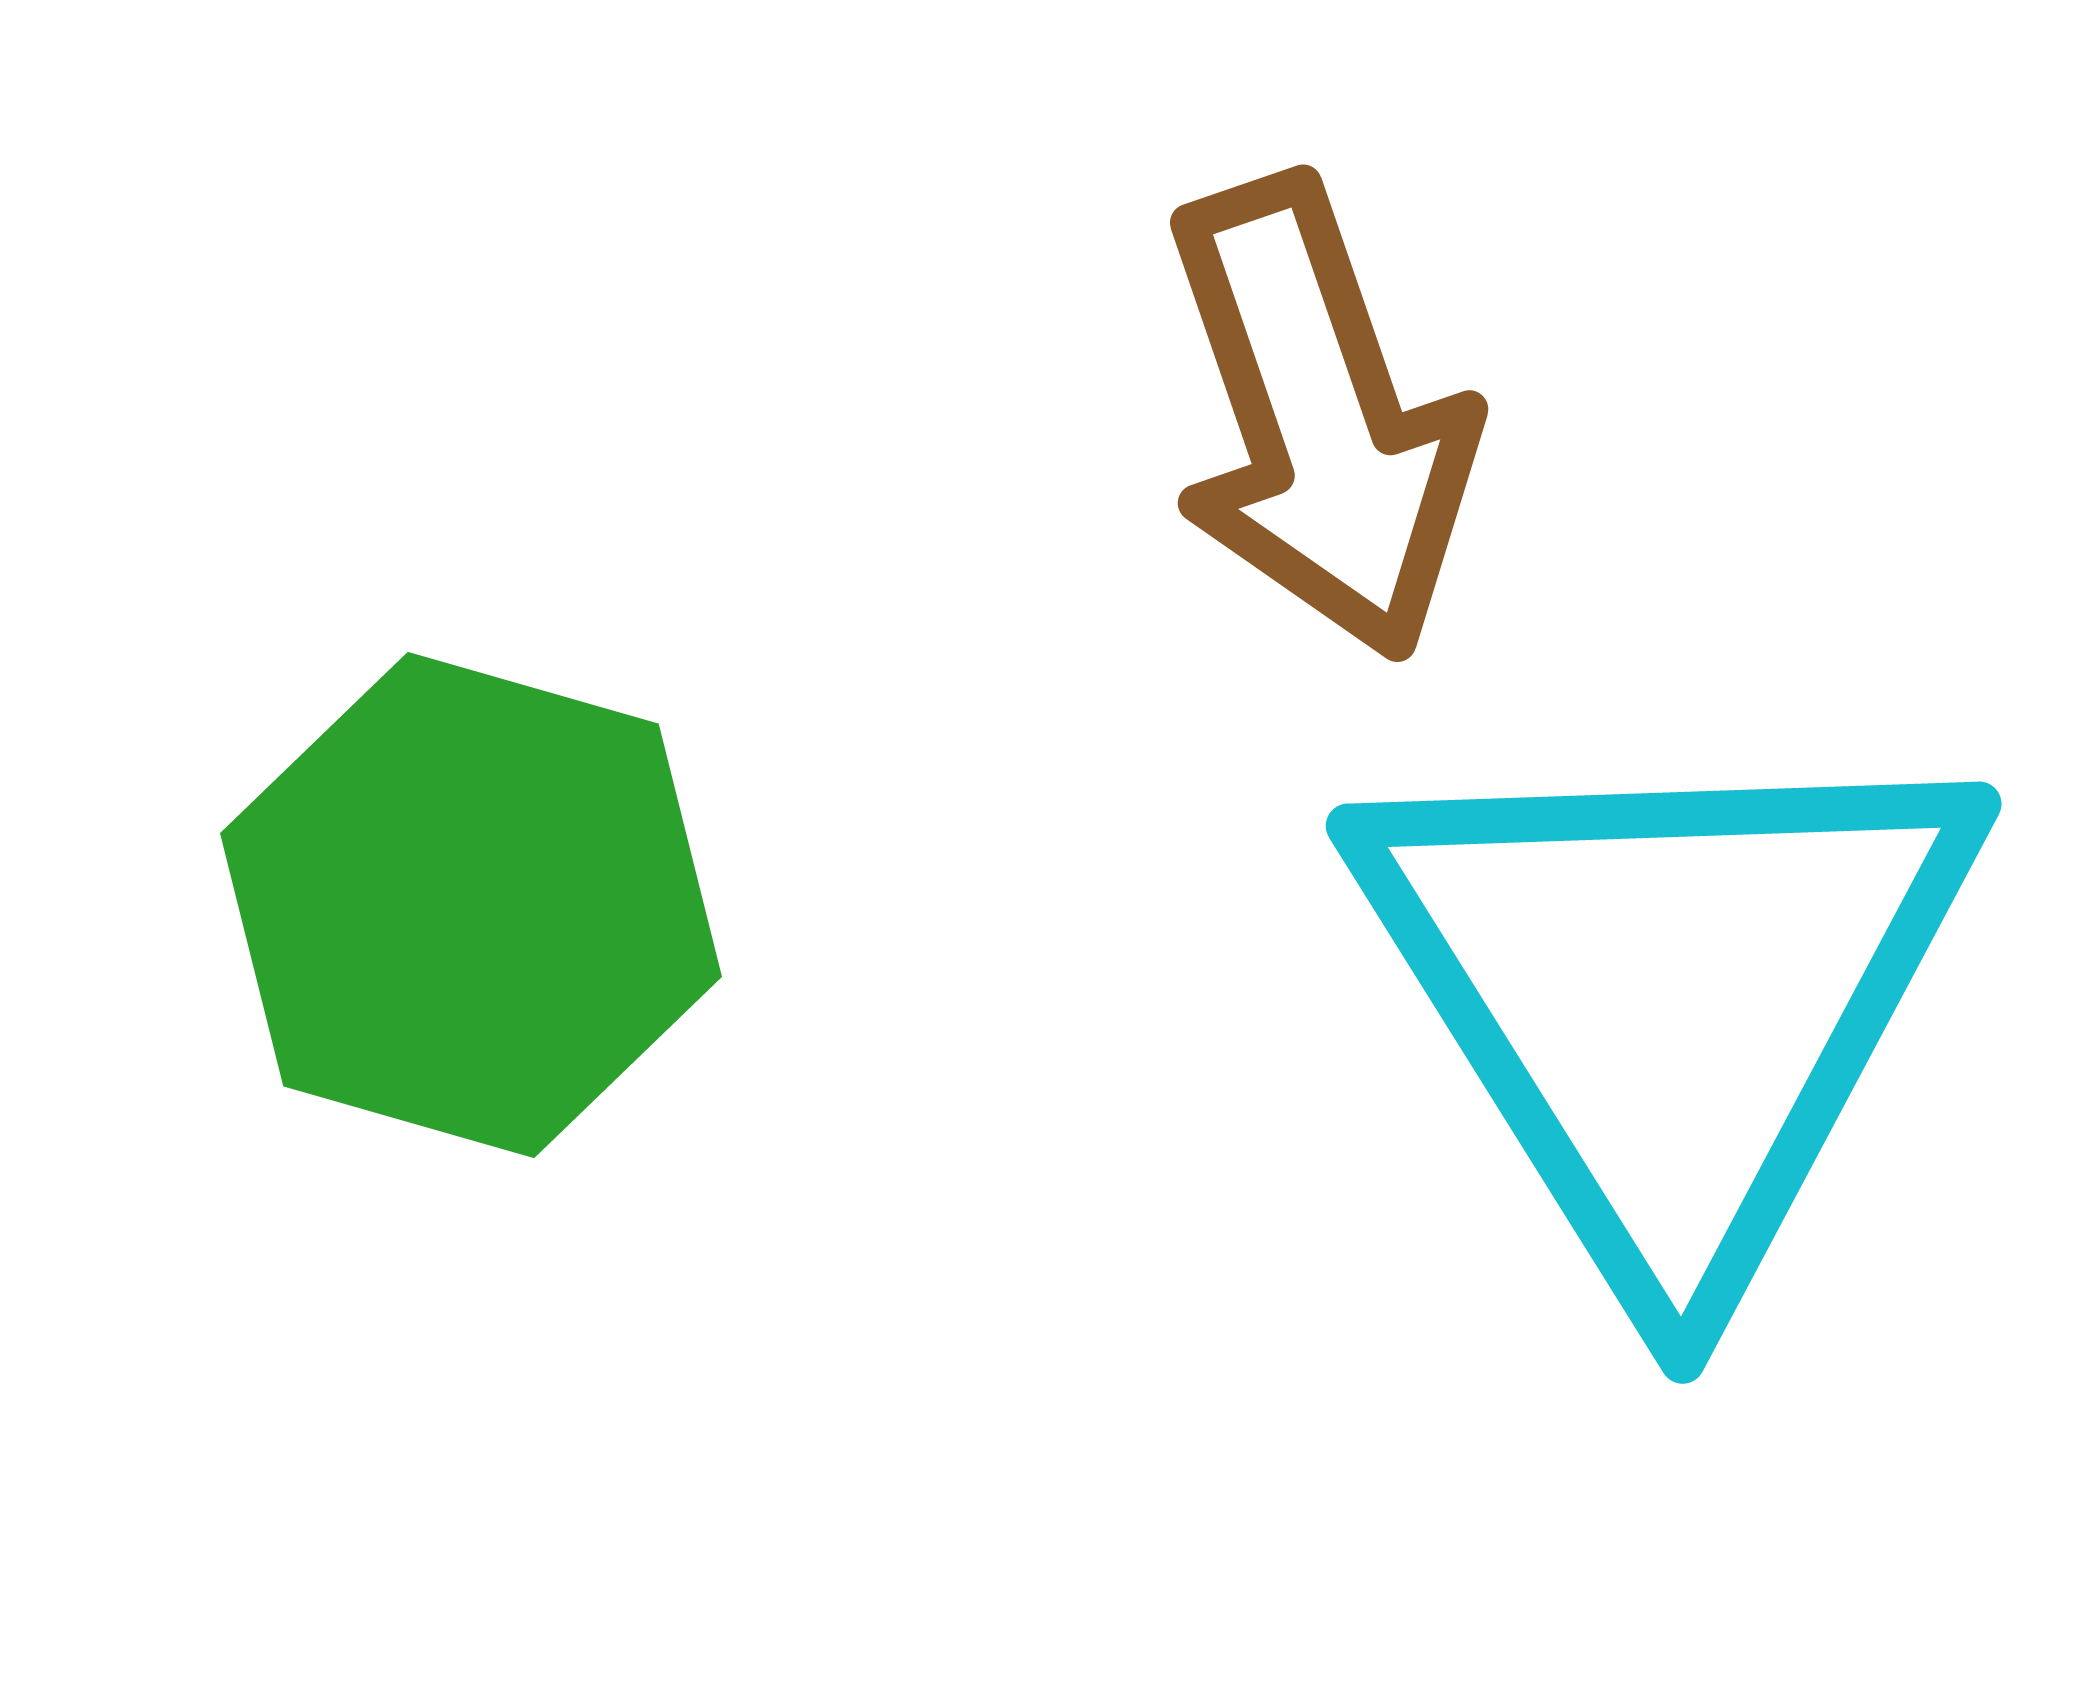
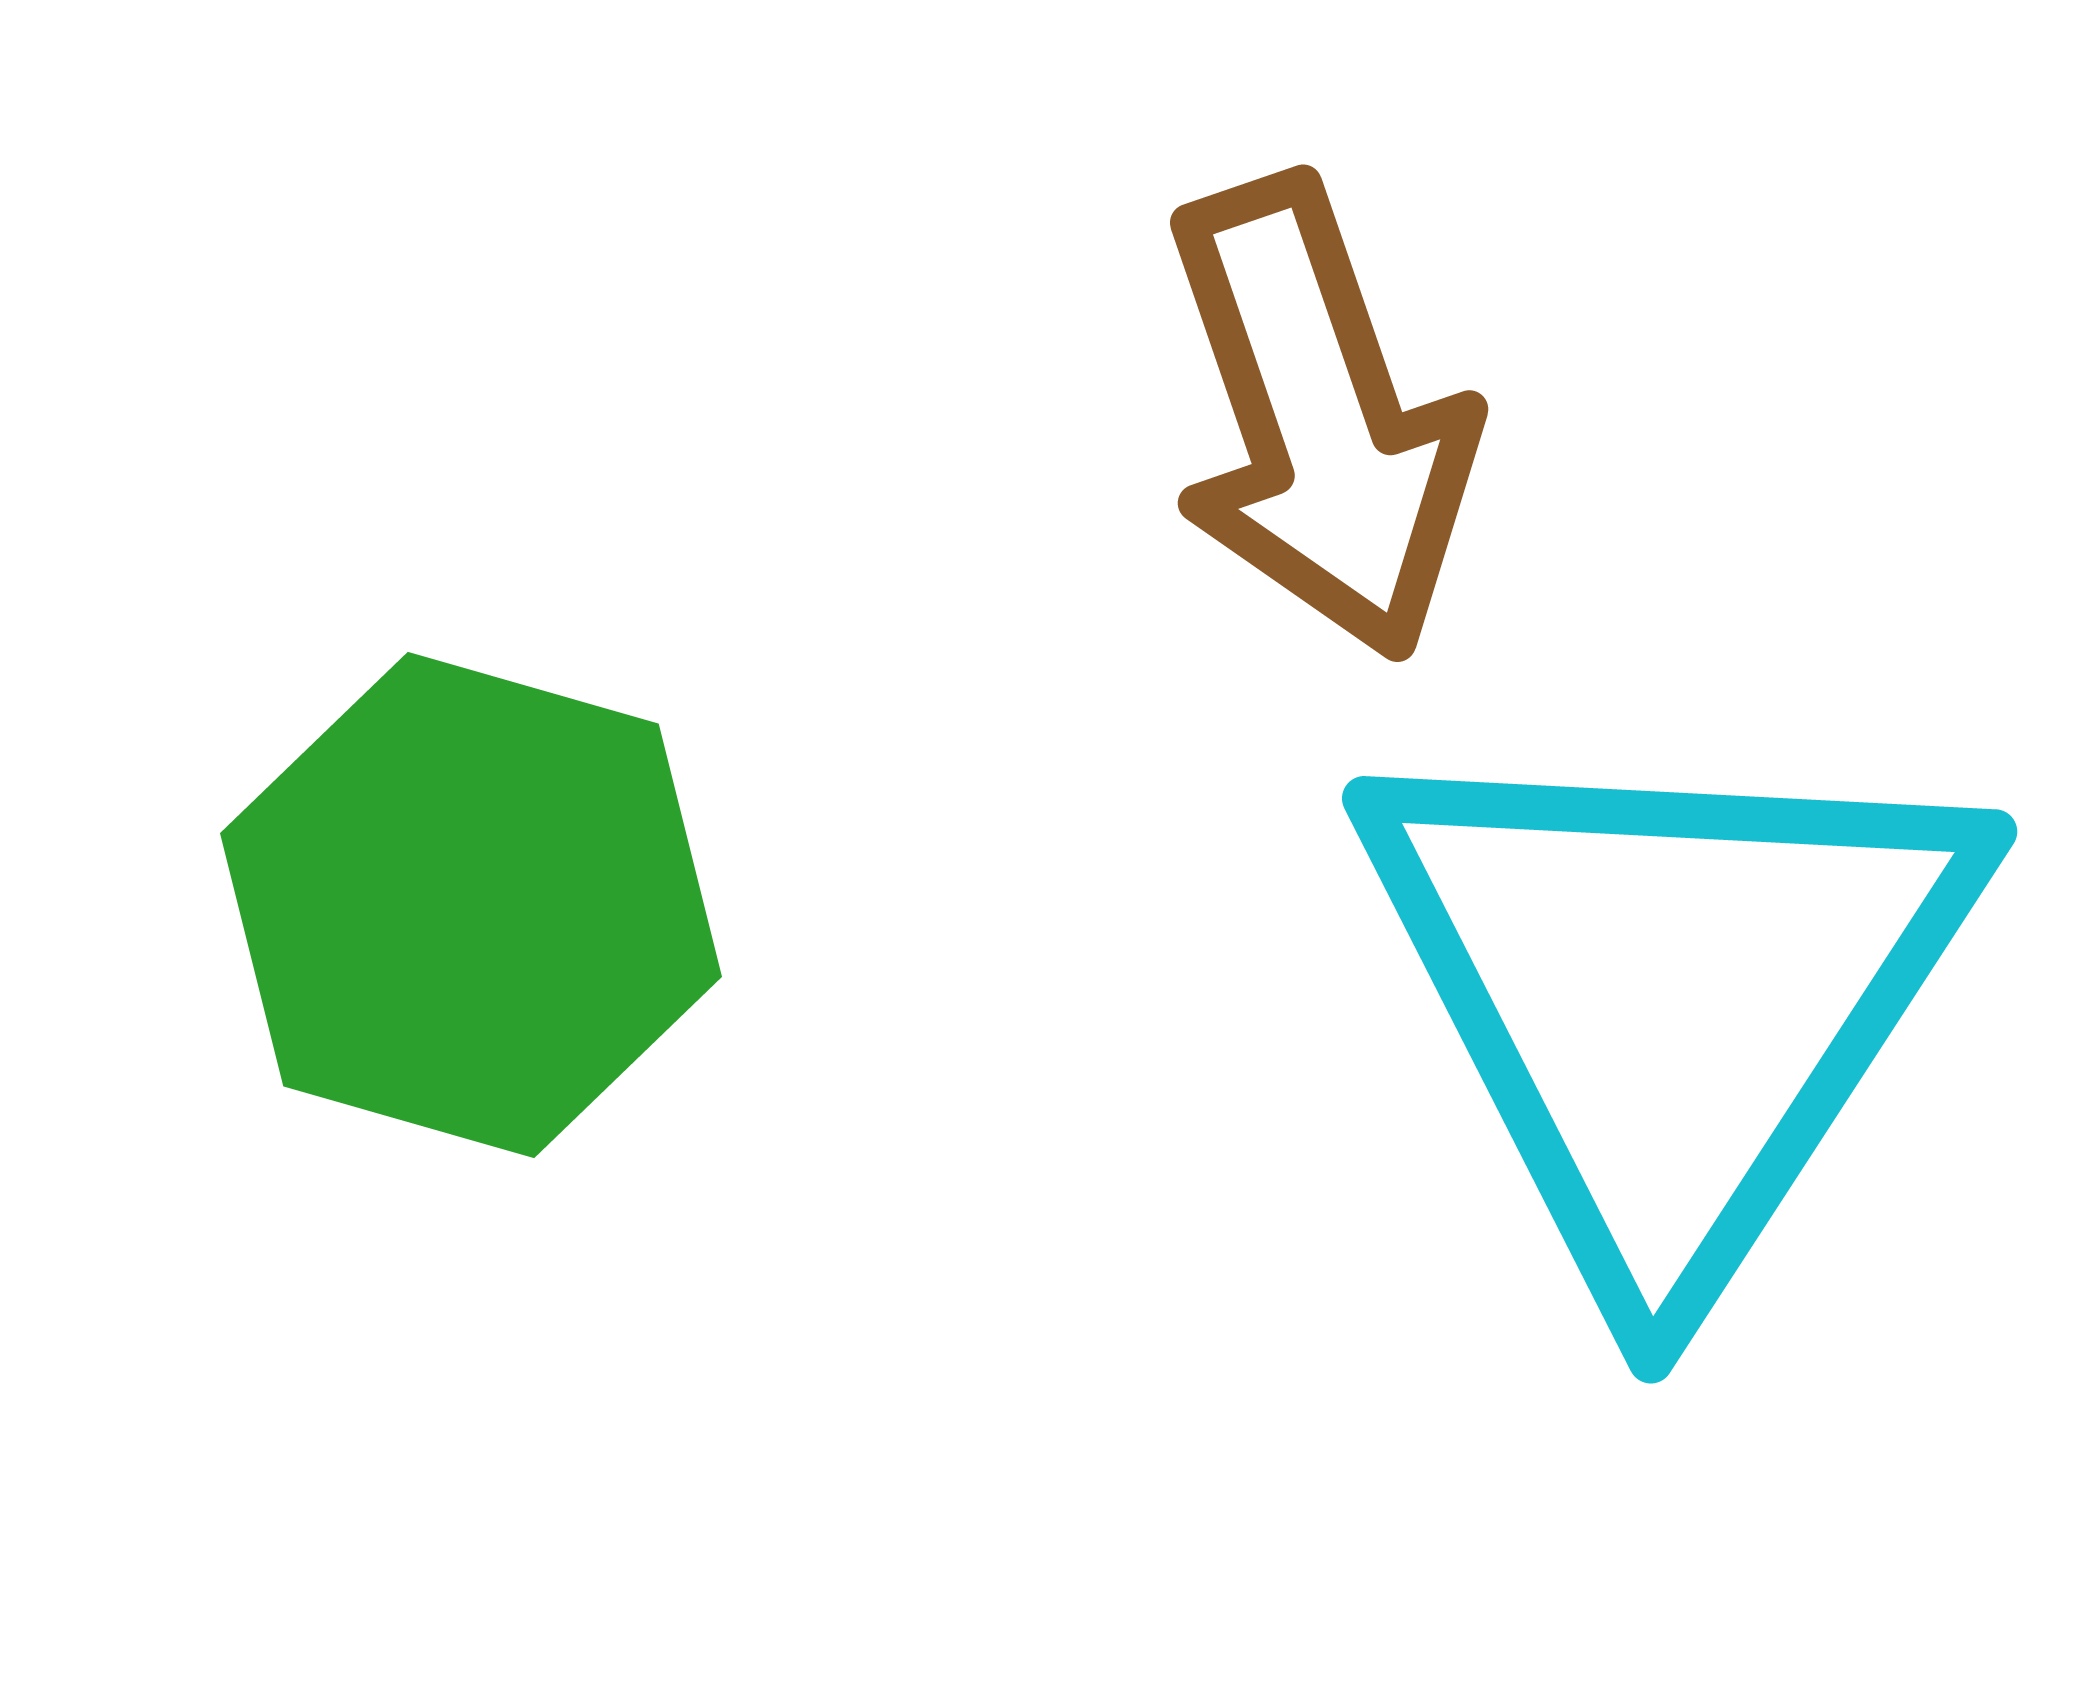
cyan triangle: rotated 5 degrees clockwise
